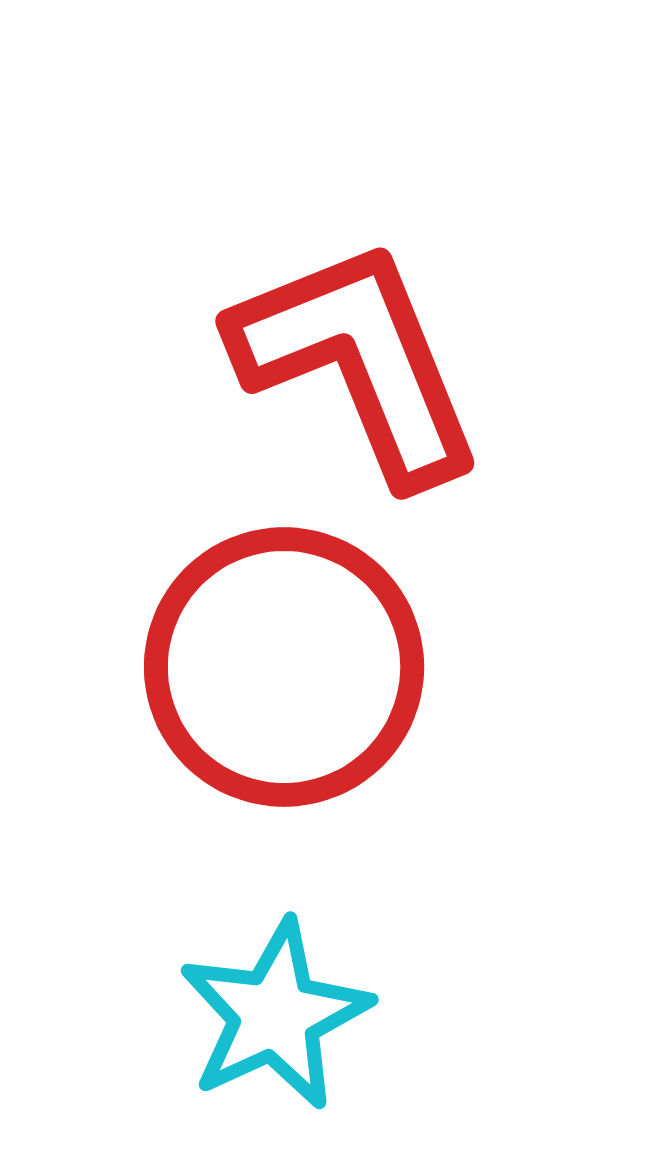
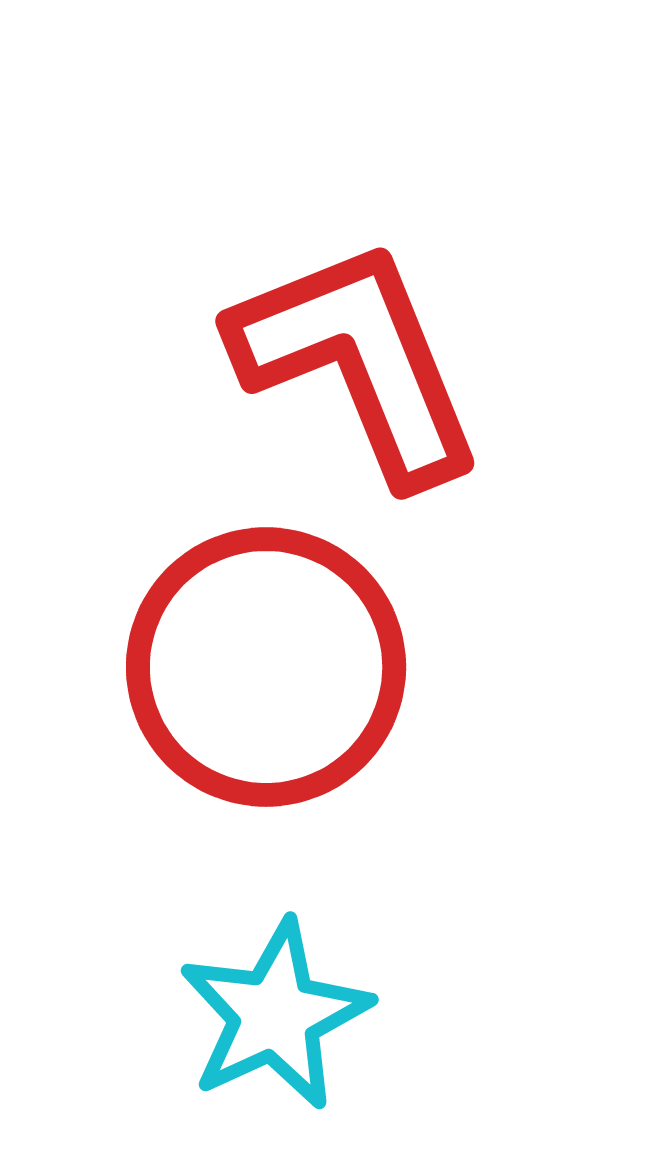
red circle: moved 18 px left
